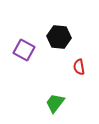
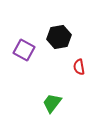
black hexagon: rotated 15 degrees counterclockwise
green trapezoid: moved 3 px left
